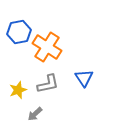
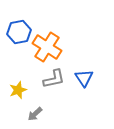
gray L-shape: moved 6 px right, 5 px up
